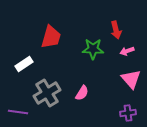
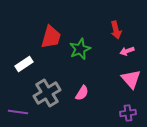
green star: moved 13 px left; rotated 25 degrees counterclockwise
